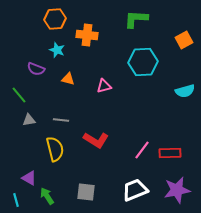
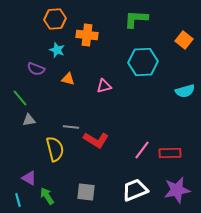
orange square: rotated 24 degrees counterclockwise
green line: moved 1 px right, 3 px down
gray line: moved 10 px right, 7 px down
cyan line: moved 2 px right
